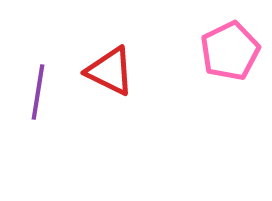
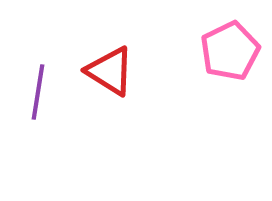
red triangle: rotated 6 degrees clockwise
